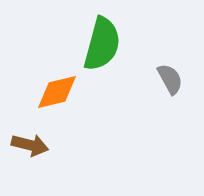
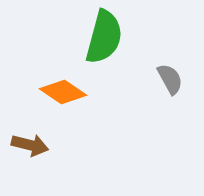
green semicircle: moved 2 px right, 7 px up
orange diamond: moved 6 px right; rotated 48 degrees clockwise
